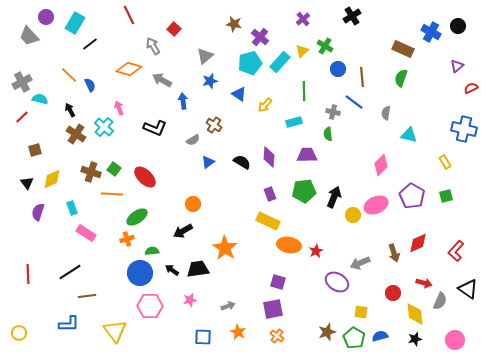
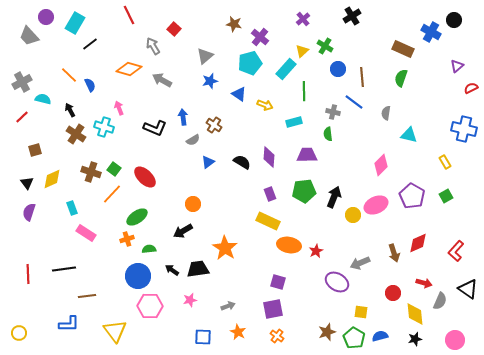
black circle at (458, 26): moved 4 px left, 6 px up
cyan rectangle at (280, 62): moved 6 px right, 7 px down
cyan semicircle at (40, 99): moved 3 px right
blue arrow at (183, 101): moved 16 px down
yellow arrow at (265, 105): rotated 112 degrees counterclockwise
cyan cross at (104, 127): rotated 24 degrees counterclockwise
orange line at (112, 194): rotated 50 degrees counterclockwise
green square at (446, 196): rotated 16 degrees counterclockwise
purple semicircle at (38, 212): moved 9 px left
green semicircle at (152, 251): moved 3 px left, 2 px up
black line at (70, 272): moved 6 px left, 3 px up; rotated 25 degrees clockwise
blue circle at (140, 273): moved 2 px left, 3 px down
